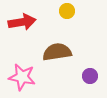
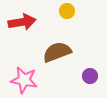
brown semicircle: rotated 12 degrees counterclockwise
pink star: moved 2 px right, 3 px down
